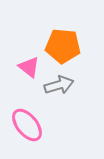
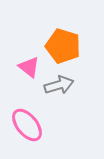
orange pentagon: rotated 12 degrees clockwise
